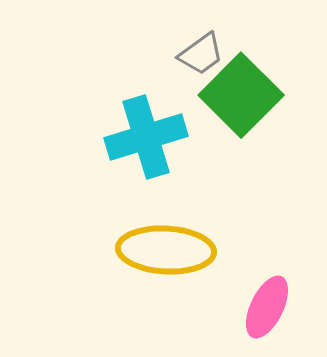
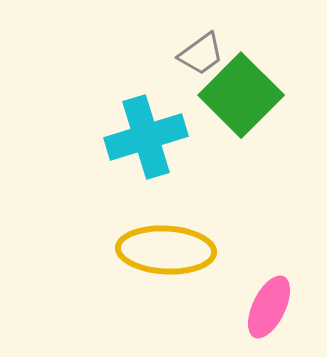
pink ellipse: moved 2 px right
